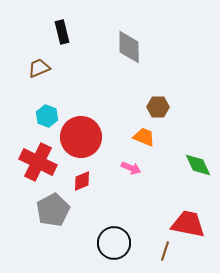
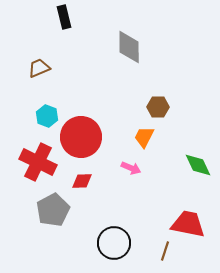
black rectangle: moved 2 px right, 15 px up
orange trapezoid: rotated 85 degrees counterclockwise
red diamond: rotated 20 degrees clockwise
